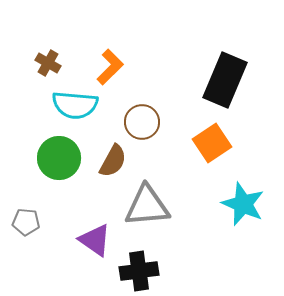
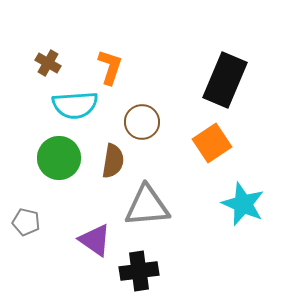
orange L-shape: rotated 27 degrees counterclockwise
cyan semicircle: rotated 9 degrees counterclockwise
brown semicircle: rotated 20 degrees counterclockwise
gray pentagon: rotated 8 degrees clockwise
